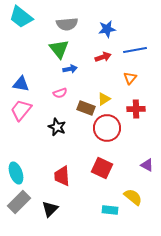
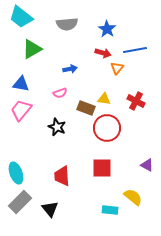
blue star: rotated 30 degrees counterclockwise
green triangle: moved 27 px left; rotated 40 degrees clockwise
red arrow: moved 4 px up; rotated 35 degrees clockwise
orange triangle: moved 13 px left, 10 px up
yellow triangle: rotated 40 degrees clockwise
red cross: moved 8 px up; rotated 30 degrees clockwise
red square: rotated 25 degrees counterclockwise
gray rectangle: moved 1 px right
black triangle: rotated 24 degrees counterclockwise
